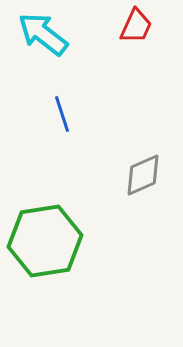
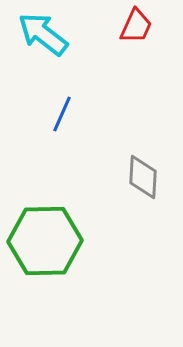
blue line: rotated 42 degrees clockwise
gray diamond: moved 2 px down; rotated 63 degrees counterclockwise
green hexagon: rotated 8 degrees clockwise
